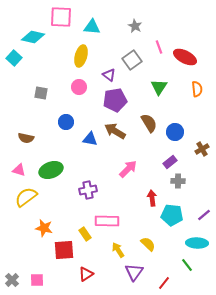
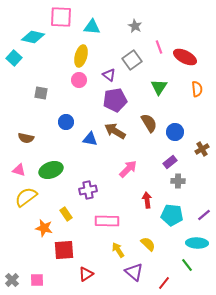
pink circle at (79, 87): moved 7 px up
red arrow at (152, 198): moved 5 px left, 2 px down
yellow rectangle at (85, 234): moved 19 px left, 20 px up
purple triangle at (134, 272): rotated 24 degrees counterclockwise
